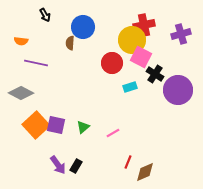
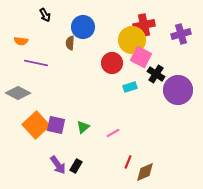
black cross: moved 1 px right
gray diamond: moved 3 px left
